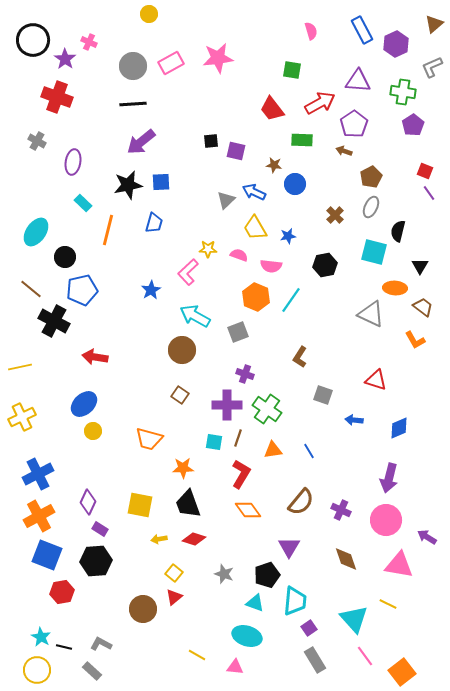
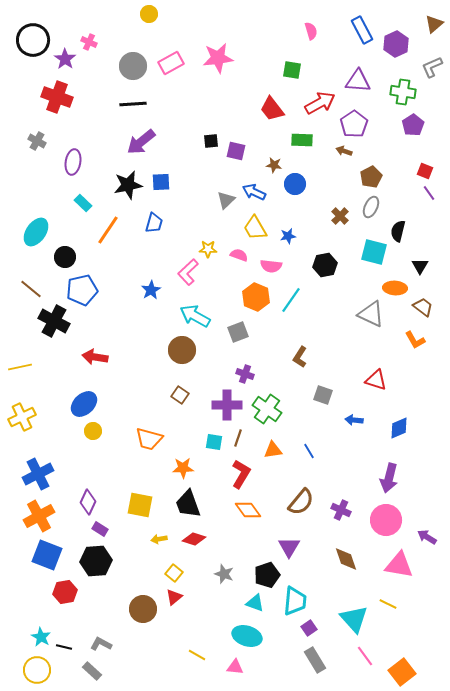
brown cross at (335, 215): moved 5 px right, 1 px down
orange line at (108, 230): rotated 20 degrees clockwise
red hexagon at (62, 592): moved 3 px right
